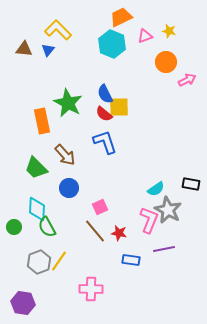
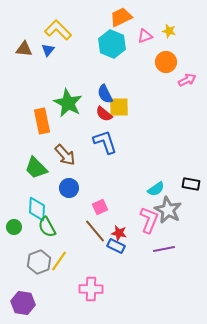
blue rectangle: moved 15 px left, 14 px up; rotated 18 degrees clockwise
